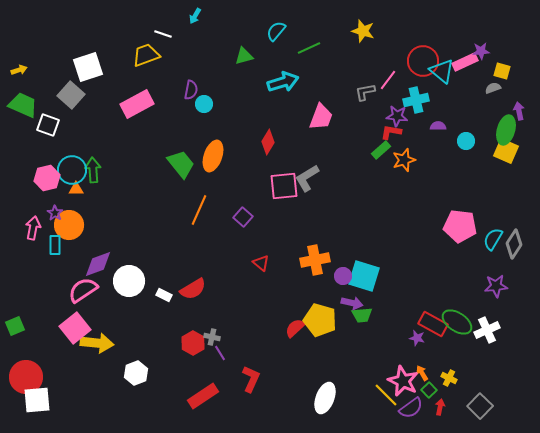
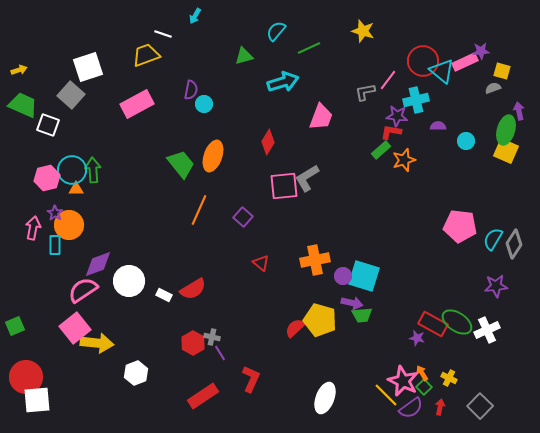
green square at (429, 390): moved 5 px left, 3 px up
